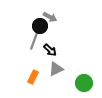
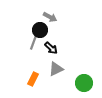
black circle: moved 4 px down
black arrow: moved 1 px right, 2 px up
orange rectangle: moved 2 px down
